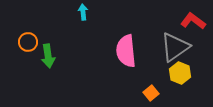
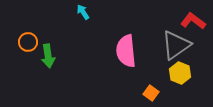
cyan arrow: rotated 28 degrees counterclockwise
gray triangle: moved 1 px right, 2 px up
orange square: rotated 14 degrees counterclockwise
